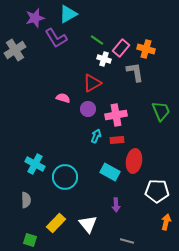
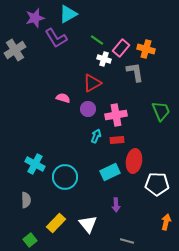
cyan rectangle: rotated 54 degrees counterclockwise
white pentagon: moved 7 px up
green square: rotated 32 degrees clockwise
